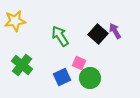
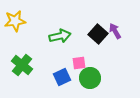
green arrow: rotated 110 degrees clockwise
pink square: rotated 32 degrees counterclockwise
